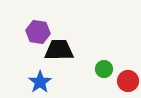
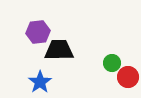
purple hexagon: rotated 15 degrees counterclockwise
green circle: moved 8 px right, 6 px up
red circle: moved 4 px up
